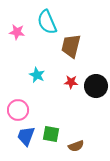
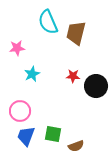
cyan semicircle: moved 1 px right
pink star: moved 16 px down; rotated 14 degrees counterclockwise
brown trapezoid: moved 5 px right, 13 px up
cyan star: moved 5 px left, 1 px up; rotated 21 degrees clockwise
red star: moved 2 px right, 6 px up
pink circle: moved 2 px right, 1 px down
green square: moved 2 px right
